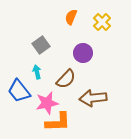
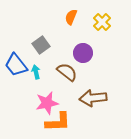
cyan arrow: moved 1 px left
brown semicircle: moved 1 px right, 7 px up; rotated 95 degrees counterclockwise
blue trapezoid: moved 3 px left, 26 px up
